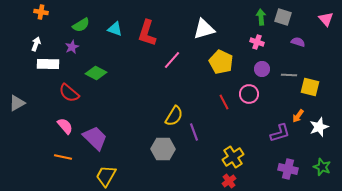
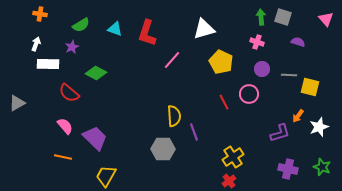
orange cross: moved 1 px left, 2 px down
yellow semicircle: rotated 35 degrees counterclockwise
